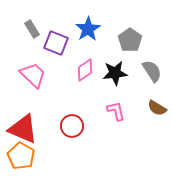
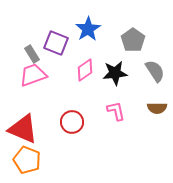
gray rectangle: moved 25 px down
gray pentagon: moved 3 px right
gray semicircle: moved 3 px right
pink trapezoid: rotated 64 degrees counterclockwise
brown semicircle: rotated 30 degrees counterclockwise
red circle: moved 4 px up
orange pentagon: moved 6 px right, 4 px down; rotated 8 degrees counterclockwise
